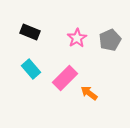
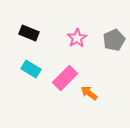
black rectangle: moved 1 px left, 1 px down
gray pentagon: moved 4 px right
cyan rectangle: rotated 18 degrees counterclockwise
